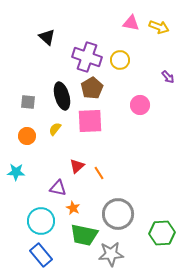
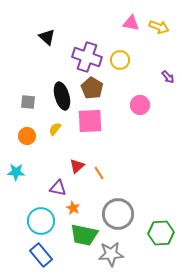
brown pentagon: rotated 10 degrees counterclockwise
green hexagon: moved 1 px left
